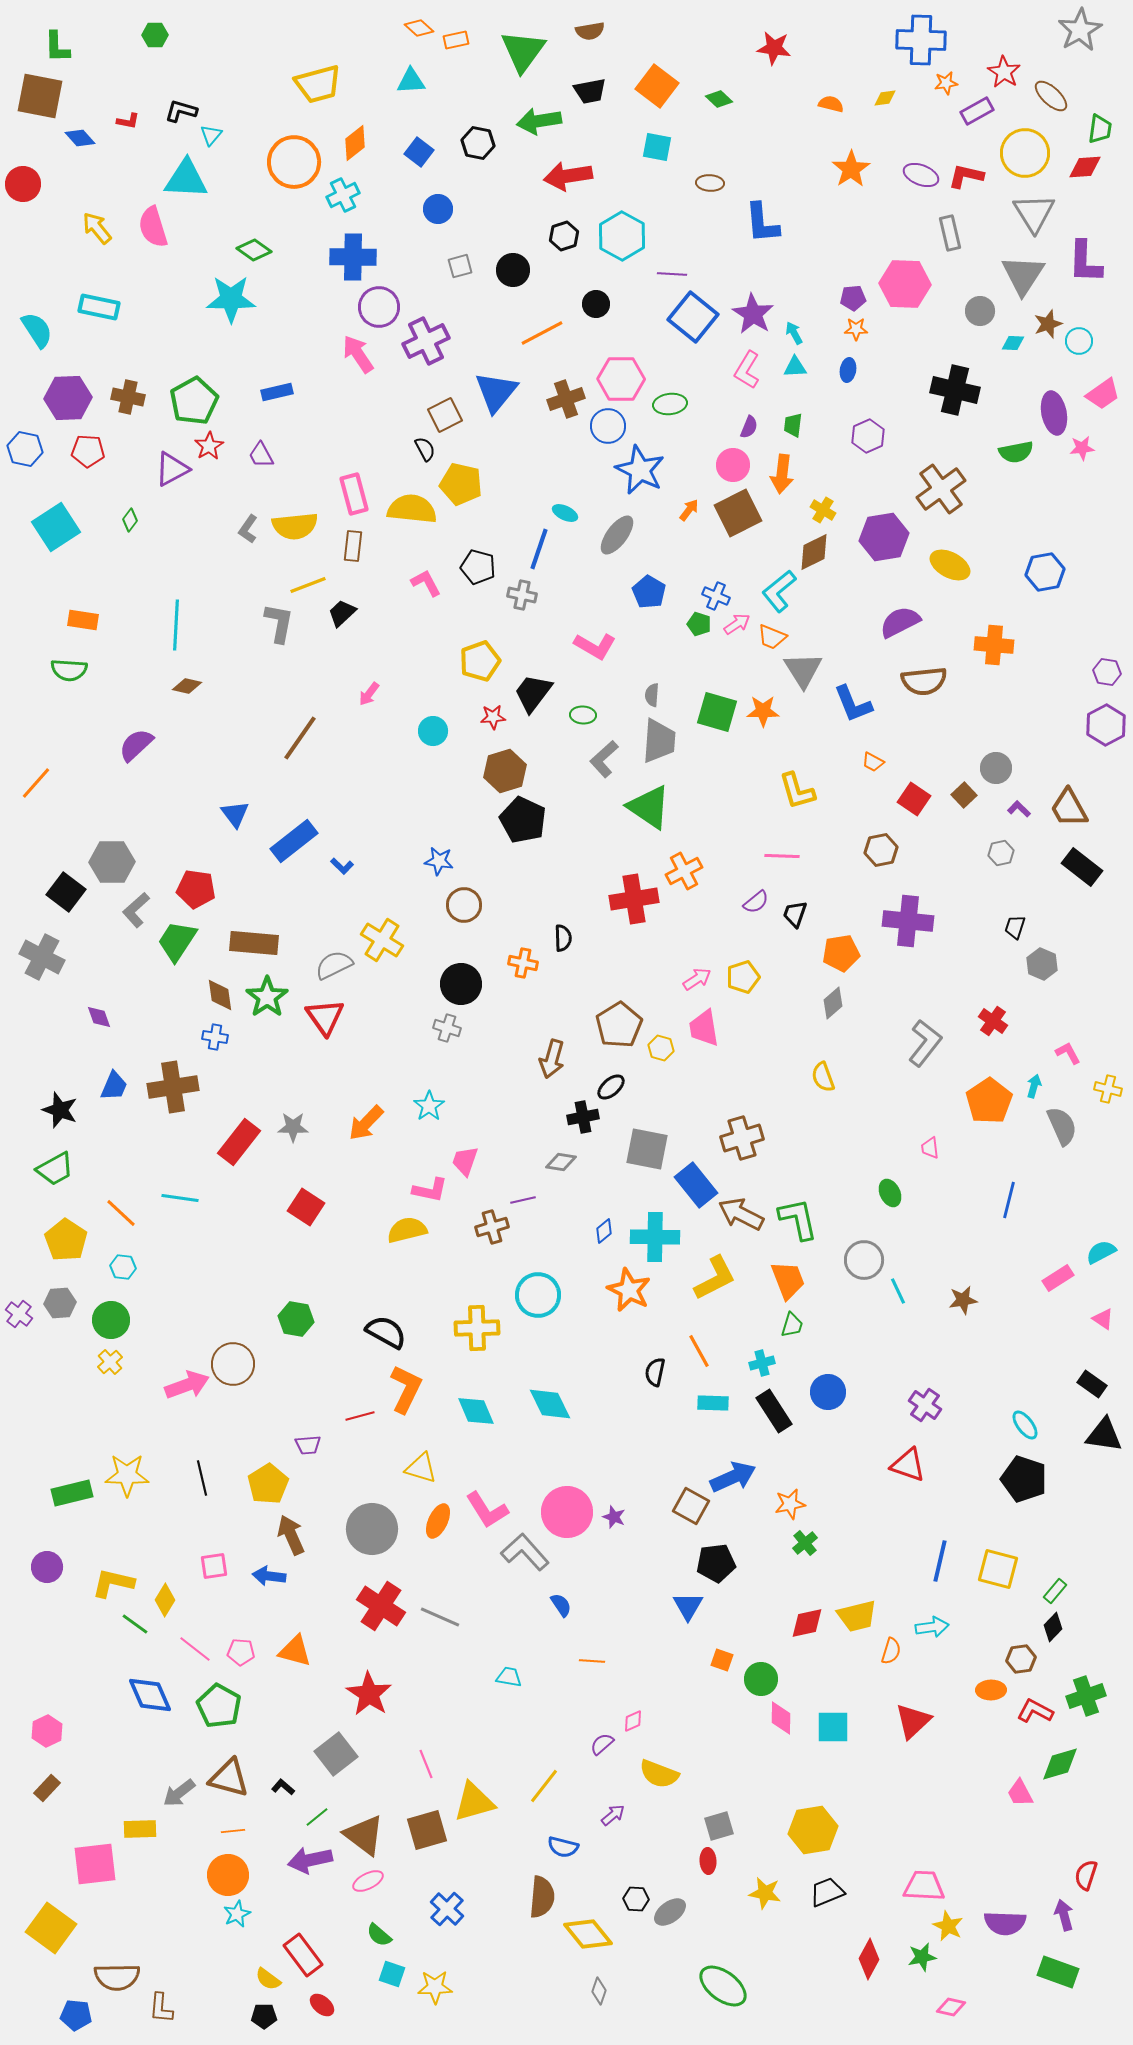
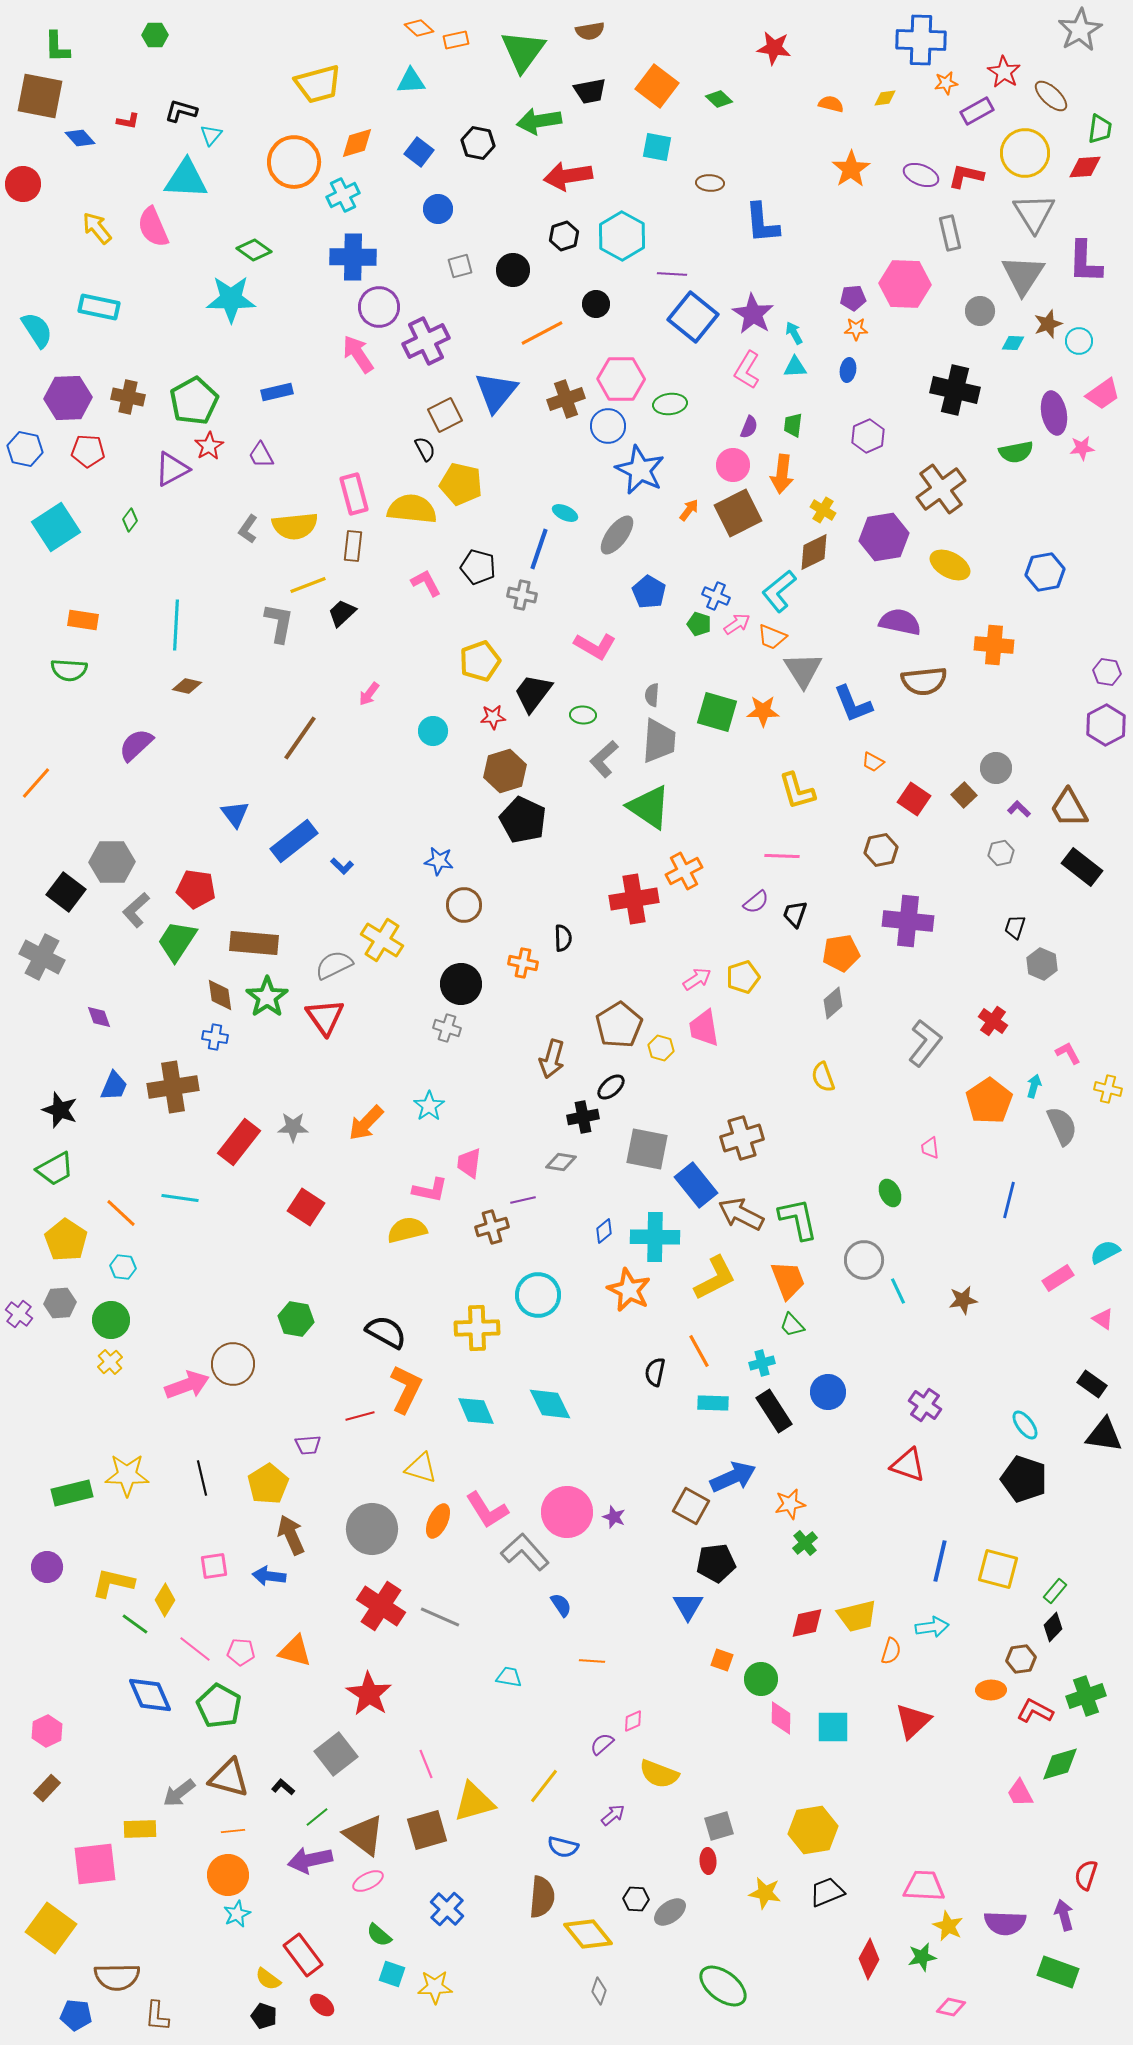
orange diamond at (355, 143): moved 2 px right; rotated 21 degrees clockwise
pink semicircle at (153, 227): rotated 6 degrees counterclockwise
purple semicircle at (900, 622): rotated 39 degrees clockwise
pink trapezoid at (465, 1161): moved 4 px right, 2 px down; rotated 12 degrees counterclockwise
cyan semicircle at (1101, 1252): moved 4 px right
green trapezoid at (792, 1325): rotated 120 degrees clockwise
brown L-shape at (161, 2008): moved 4 px left, 8 px down
black pentagon at (264, 2016): rotated 20 degrees clockwise
